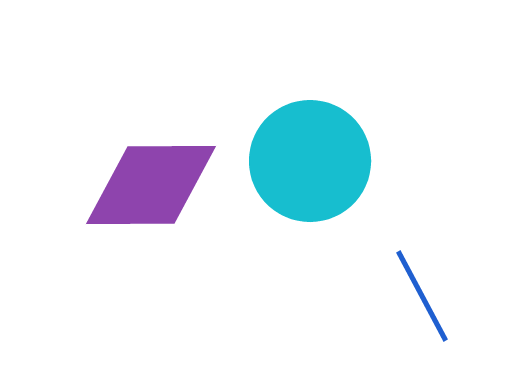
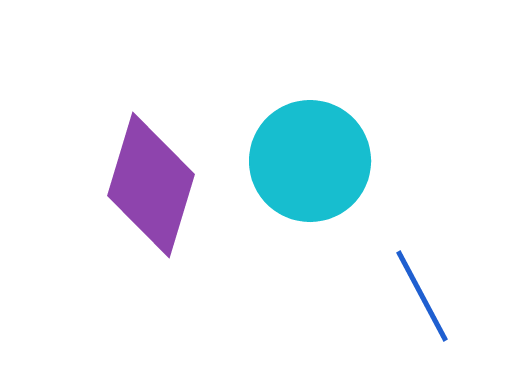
purple diamond: rotated 73 degrees counterclockwise
